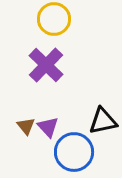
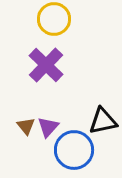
purple triangle: rotated 25 degrees clockwise
blue circle: moved 2 px up
